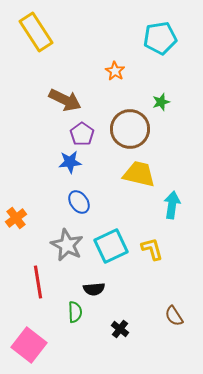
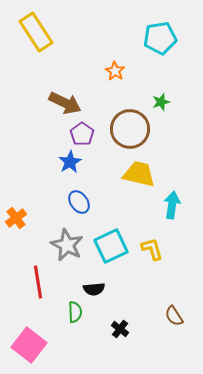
brown arrow: moved 3 px down
blue star: rotated 25 degrees counterclockwise
